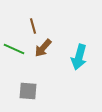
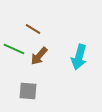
brown line: moved 3 px down; rotated 42 degrees counterclockwise
brown arrow: moved 4 px left, 8 px down
